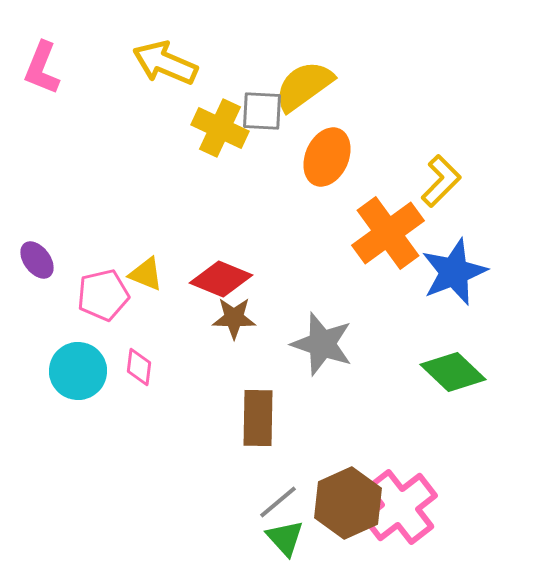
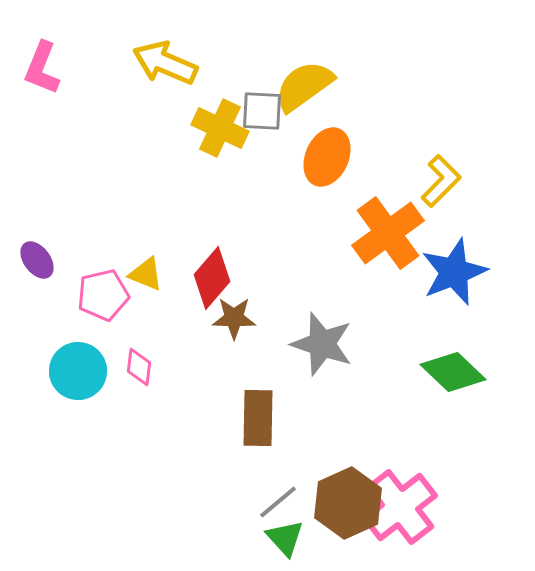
red diamond: moved 9 px left, 1 px up; rotated 72 degrees counterclockwise
